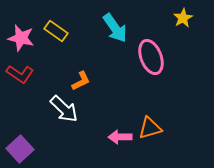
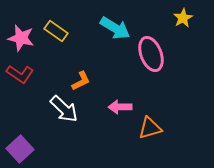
cyan arrow: rotated 24 degrees counterclockwise
pink ellipse: moved 3 px up
pink arrow: moved 30 px up
